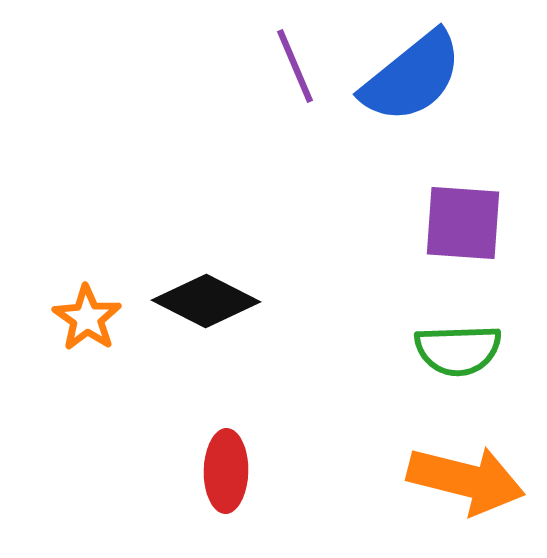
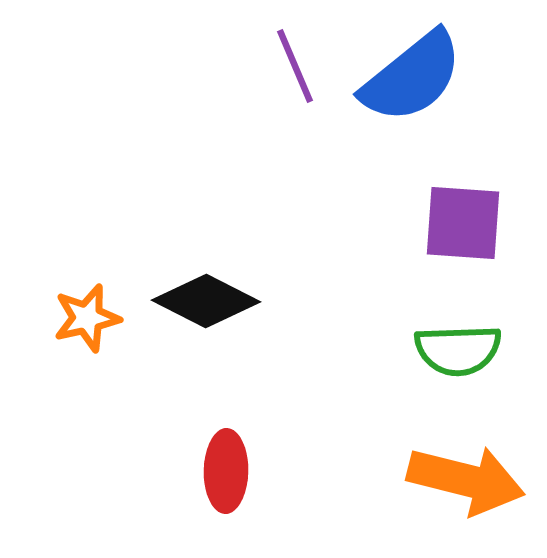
orange star: rotated 24 degrees clockwise
